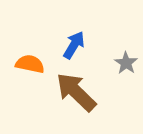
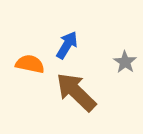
blue arrow: moved 7 px left
gray star: moved 1 px left, 1 px up
